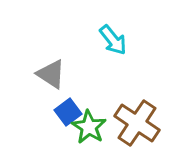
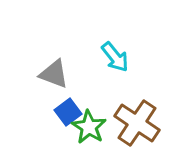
cyan arrow: moved 2 px right, 17 px down
gray triangle: moved 3 px right; rotated 12 degrees counterclockwise
